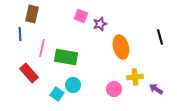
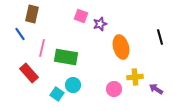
blue line: rotated 32 degrees counterclockwise
